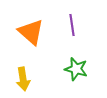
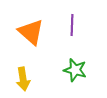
purple line: rotated 10 degrees clockwise
green star: moved 1 px left, 1 px down
